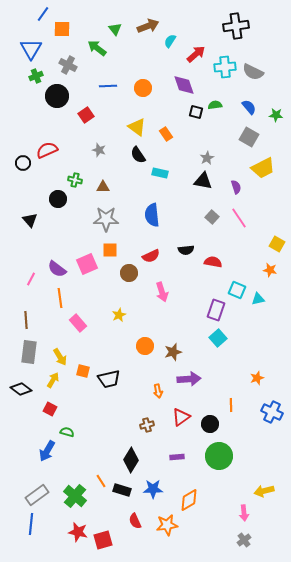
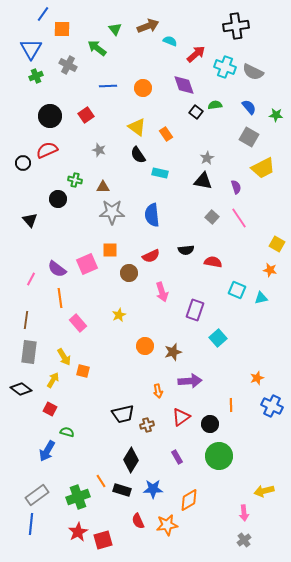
cyan semicircle at (170, 41): rotated 80 degrees clockwise
cyan cross at (225, 67): rotated 25 degrees clockwise
black circle at (57, 96): moved 7 px left, 20 px down
black square at (196, 112): rotated 24 degrees clockwise
gray star at (106, 219): moved 6 px right, 7 px up
cyan triangle at (258, 299): moved 3 px right, 1 px up
purple rectangle at (216, 310): moved 21 px left
brown line at (26, 320): rotated 12 degrees clockwise
yellow arrow at (60, 357): moved 4 px right
black trapezoid at (109, 379): moved 14 px right, 35 px down
purple arrow at (189, 379): moved 1 px right, 2 px down
blue cross at (272, 412): moved 6 px up
purple rectangle at (177, 457): rotated 64 degrees clockwise
green cross at (75, 496): moved 3 px right, 1 px down; rotated 30 degrees clockwise
red semicircle at (135, 521): moved 3 px right
red star at (78, 532): rotated 30 degrees clockwise
